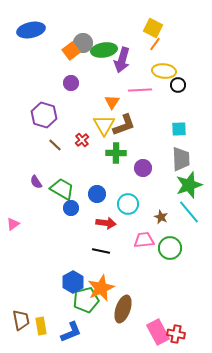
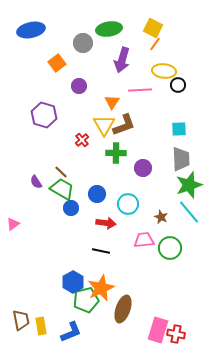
green ellipse at (104, 50): moved 5 px right, 21 px up
orange square at (71, 51): moved 14 px left, 12 px down
purple circle at (71, 83): moved 8 px right, 3 px down
brown line at (55, 145): moved 6 px right, 27 px down
pink rectangle at (158, 332): moved 2 px up; rotated 45 degrees clockwise
